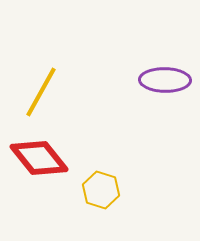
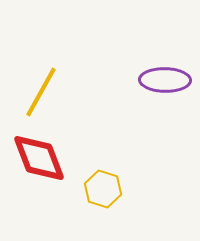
red diamond: rotated 18 degrees clockwise
yellow hexagon: moved 2 px right, 1 px up
